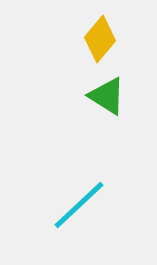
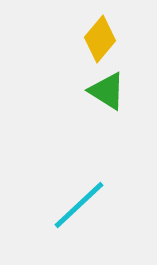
green triangle: moved 5 px up
